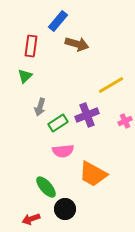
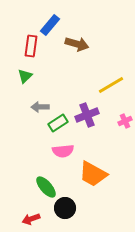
blue rectangle: moved 8 px left, 4 px down
gray arrow: rotated 72 degrees clockwise
black circle: moved 1 px up
